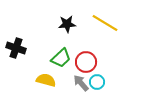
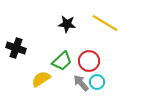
black star: rotated 12 degrees clockwise
green trapezoid: moved 1 px right, 3 px down
red circle: moved 3 px right, 1 px up
yellow semicircle: moved 5 px left, 1 px up; rotated 48 degrees counterclockwise
